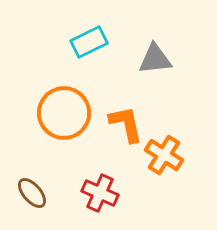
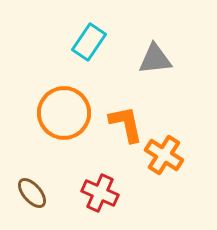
cyan rectangle: rotated 30 degrees counterclockwise
